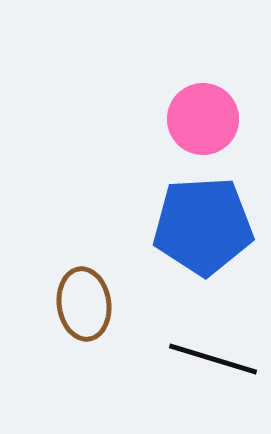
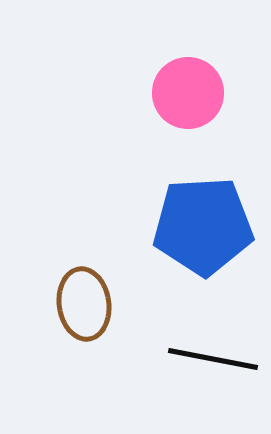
pink circle: moved 15 px left, 26 px up
black line: rotated 6 degrees counterclockwise
